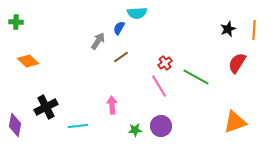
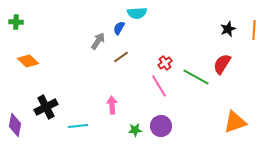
red semicircle: moved 15 px left, 1 px down
